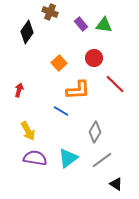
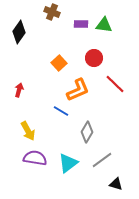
brown cross: moved 2 px right
purple rectangle: rotated 48 degrees counterclockwise
black diamond: moved 8 px left
orange L-shape: rotated 20 degrees counterclockwise
gray diamond: moved 8 px left
cyan triangle: moved 5 px down
black triangle: rotated 16 degrees counterclockwise
